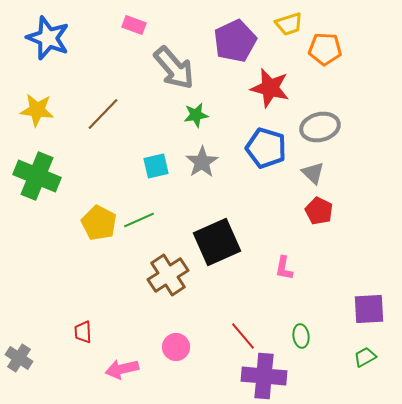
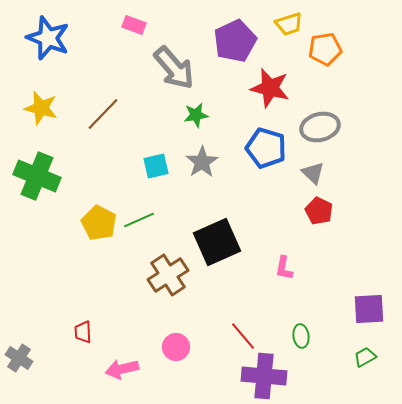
orange pentagon: rotated 12 degrees counterclockwise
yellow star: moved 4 px right, 2 px up; rotated 8 degrees clockwise
